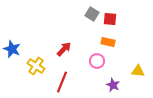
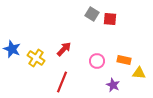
orange rectangle: moved 16 px right, 18 px down
yellow cross: moved 8 px up
yellow triangle: moved 1 px right, 2 px down
